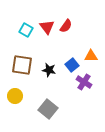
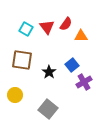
red semicircle: moved 2 px up
cyan square: moved 1 px up
orange triangle: moved 10 px left, 20 px up
brown square: moved 5 px up
black star: moved 2 px down; rotated 24 degrees clockwise
purple cross: rotated 28 degrees clockwise
yellow circle: moved 1 px up
